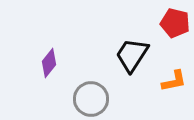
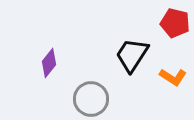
orange L-shape: moved 1 px left, 4 px up; rotated 44 degrees clockwise
